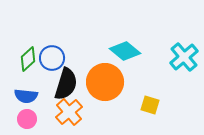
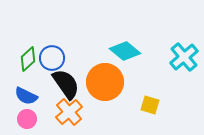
black semicircle: rotated 52 degrees counterclockwise
blue semicircle: rotated 20 degrees clockwise
